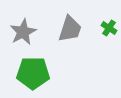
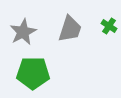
green cross: moved 2 px up
